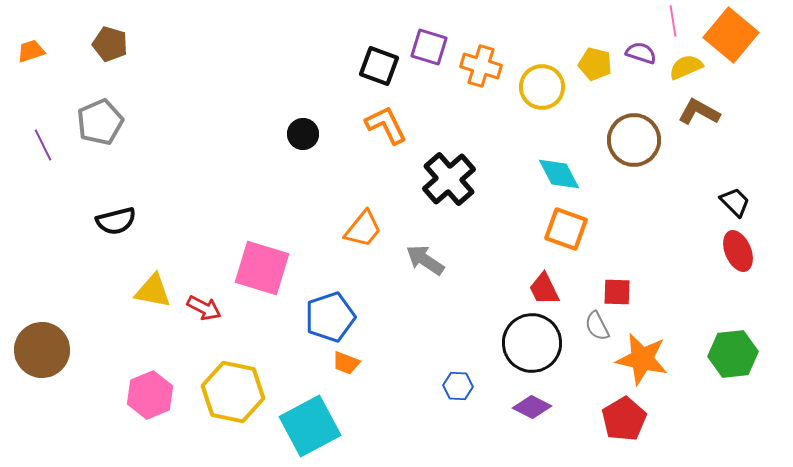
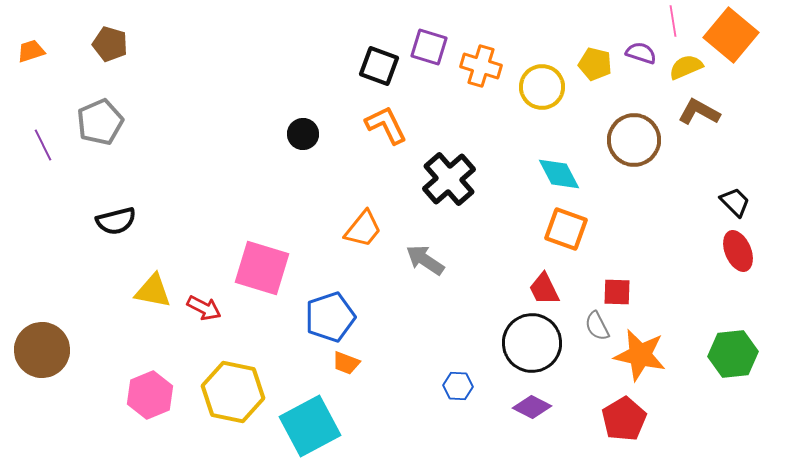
orange star at (642, 359): moved 2 px left, 4 px up
